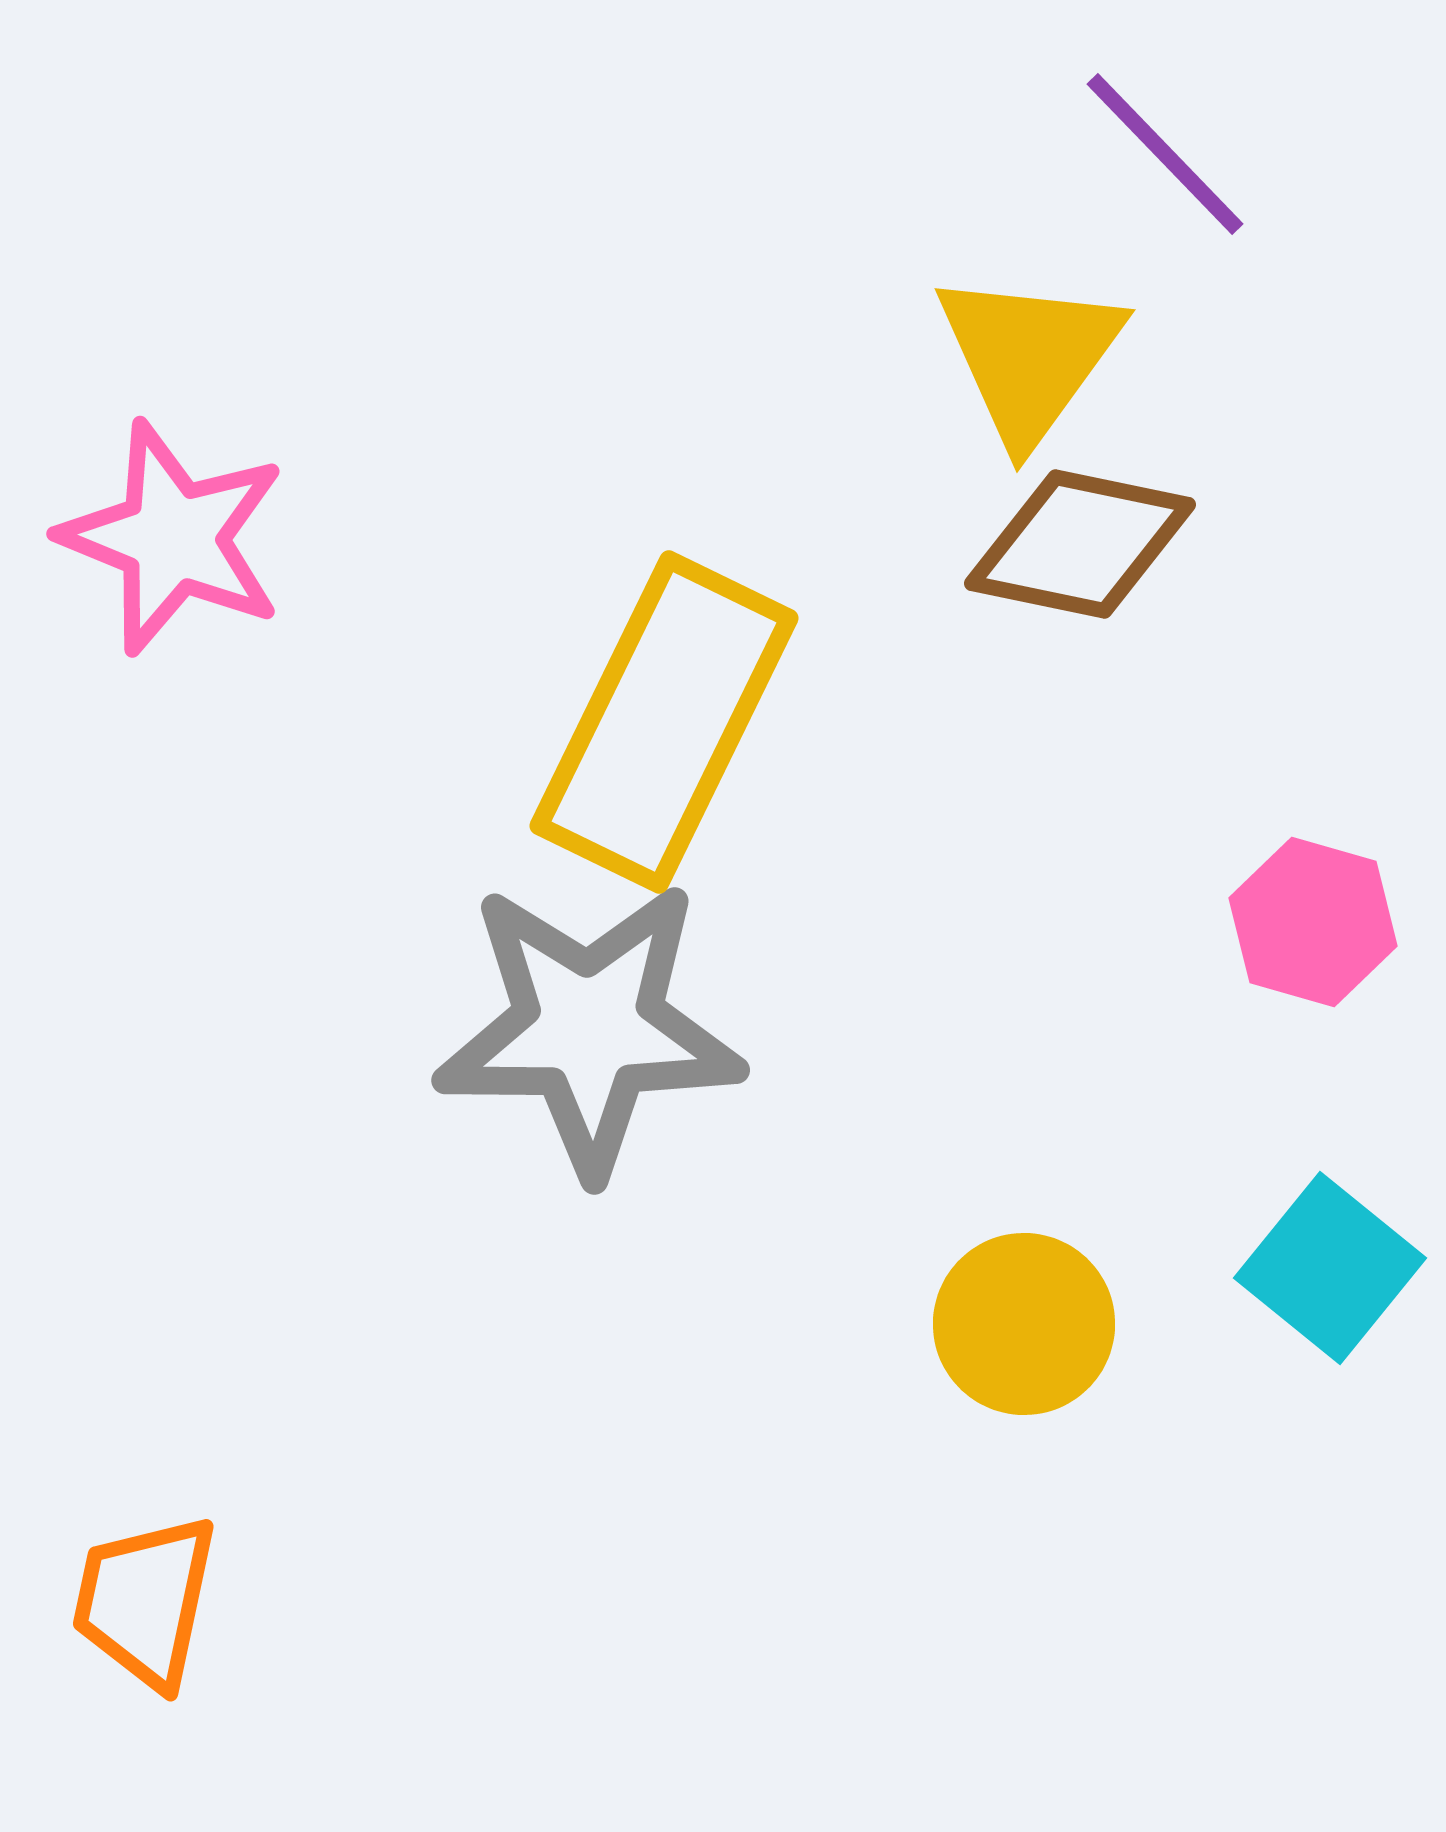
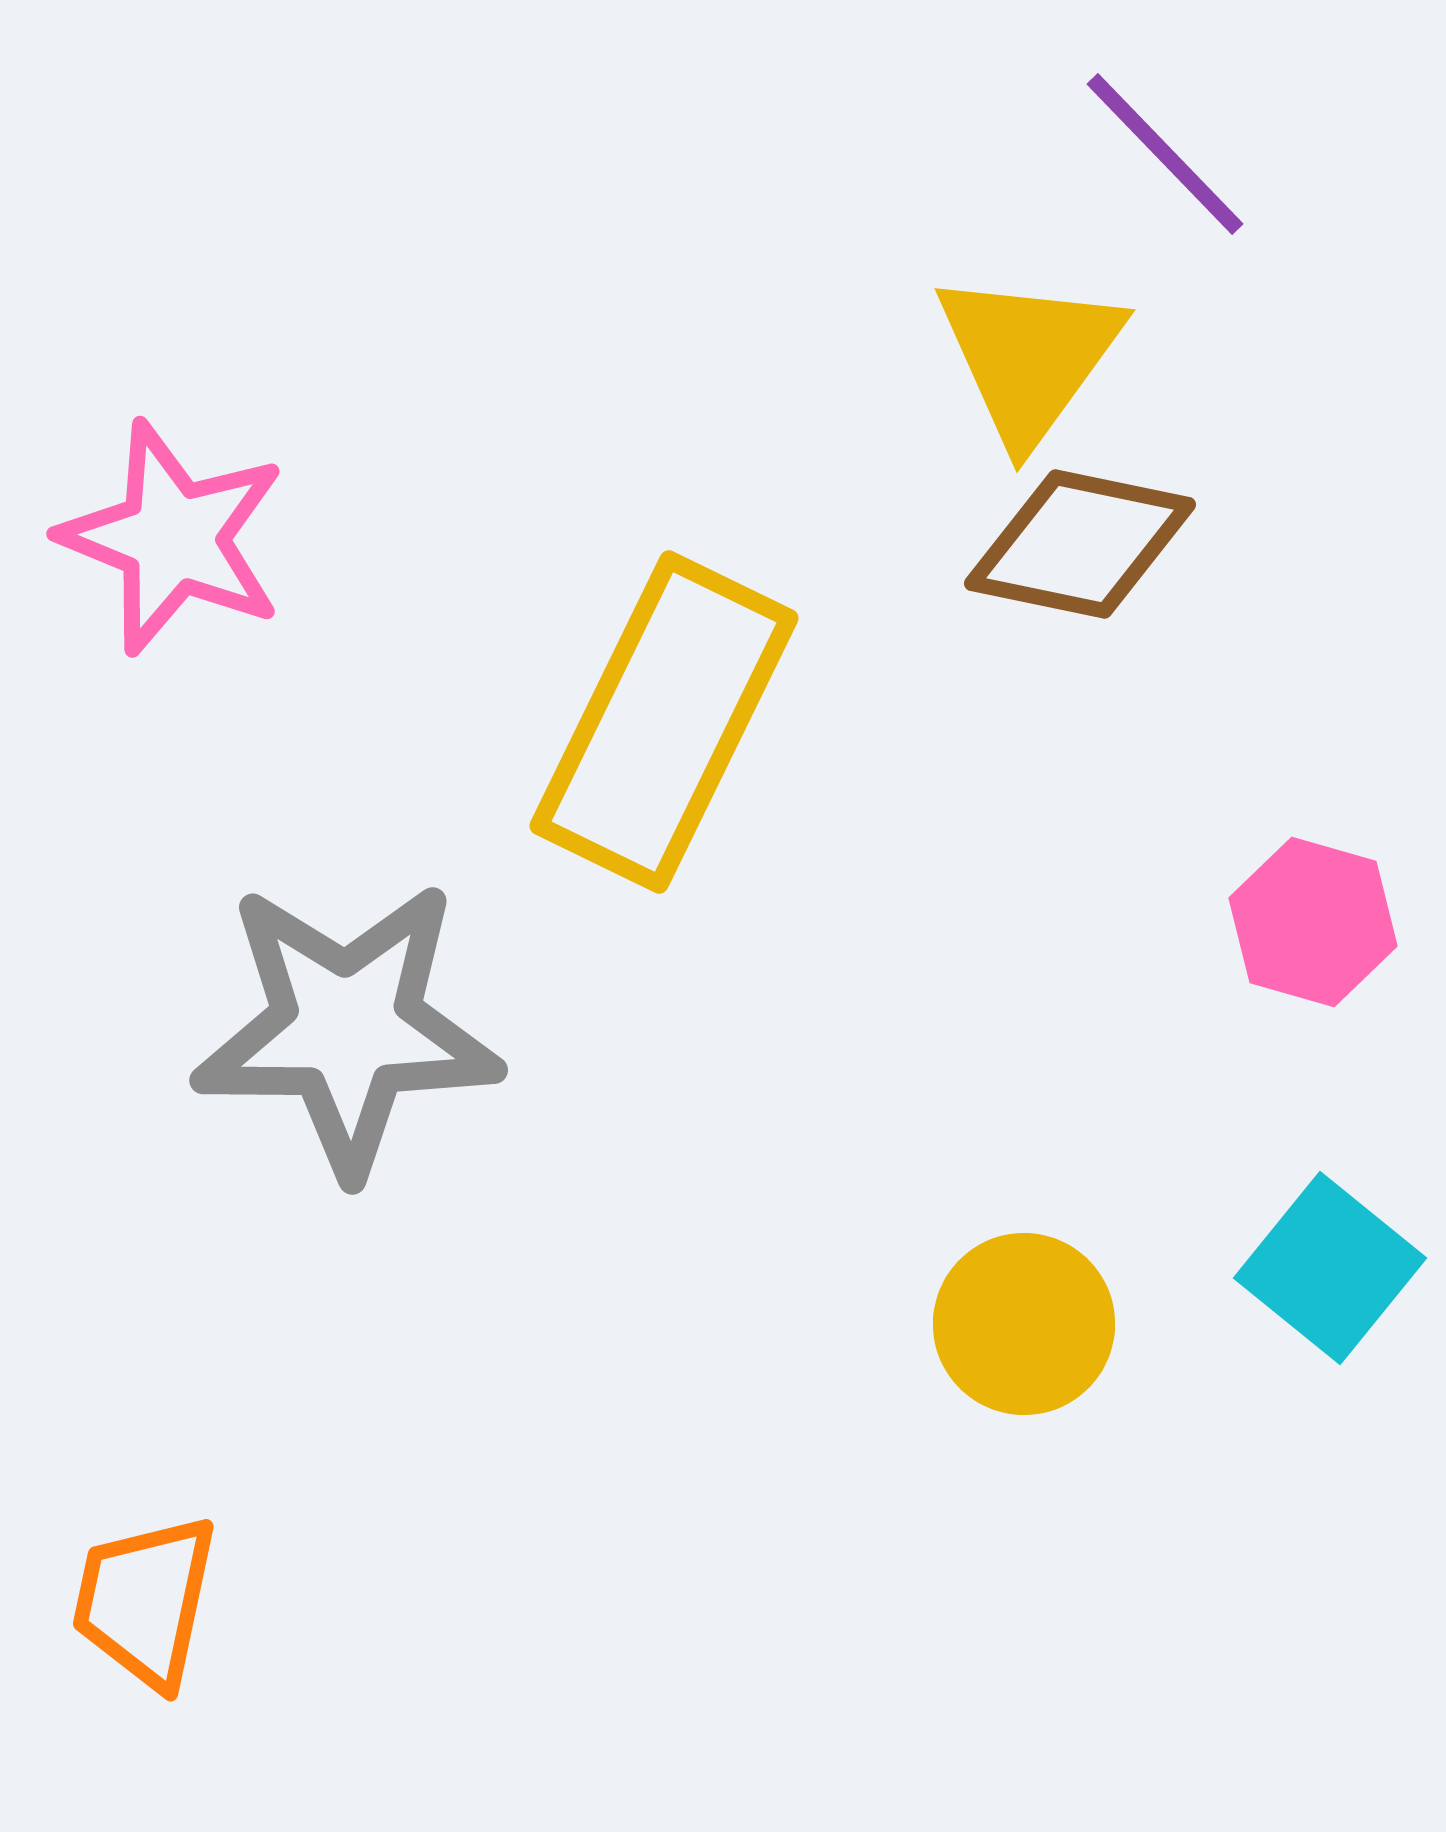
gray star: moved 242 px left
